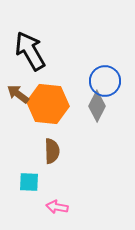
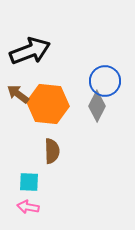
black arrow: rotated 99 degrees clockwise
pink arrow: moved 29 px left
